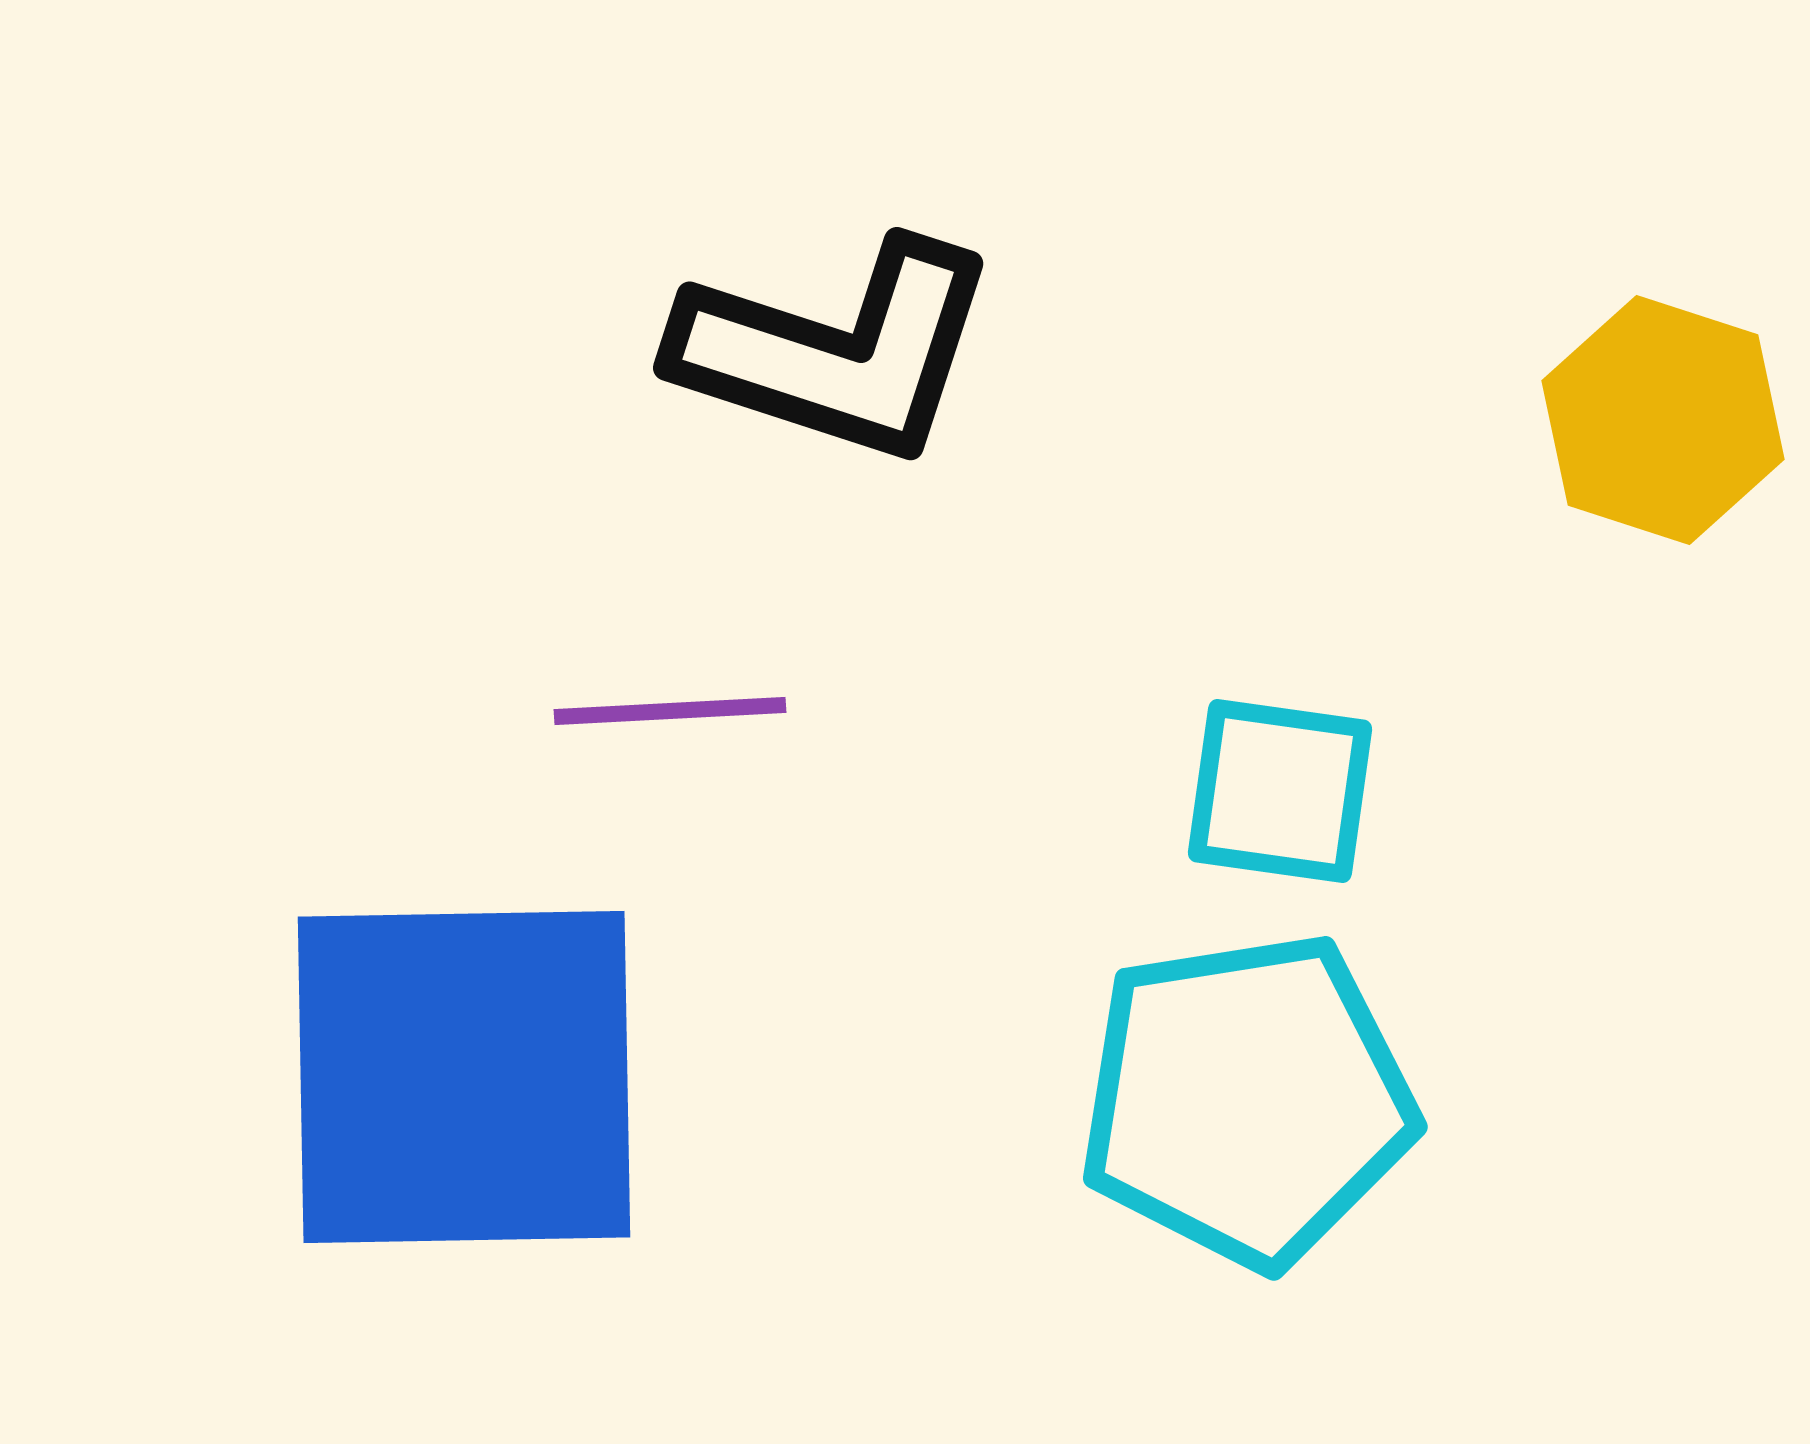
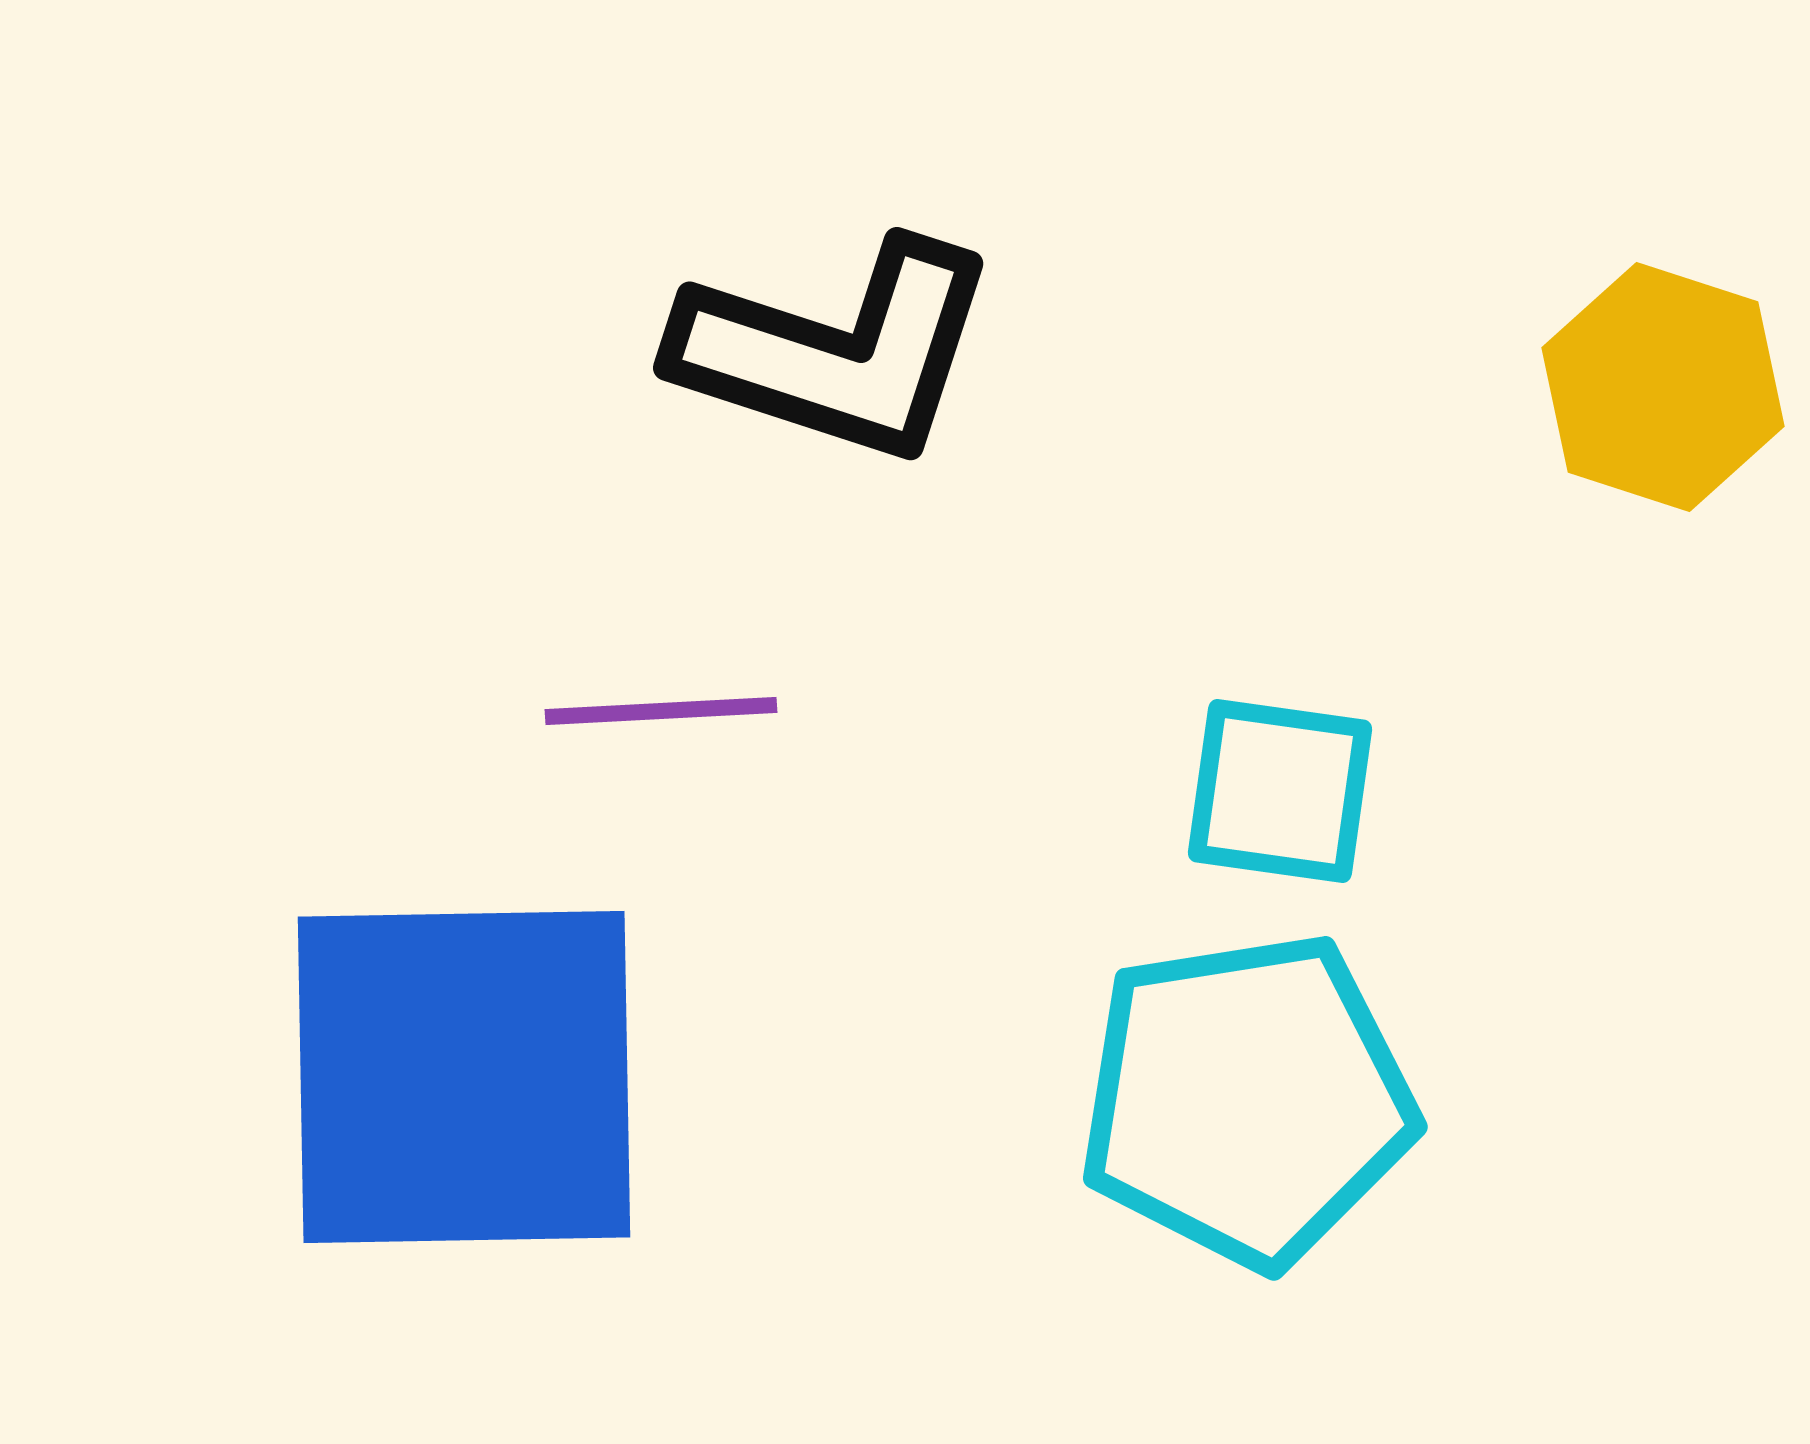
yellow hexagon: moved 33 px up
purple line: moved 9 px left
